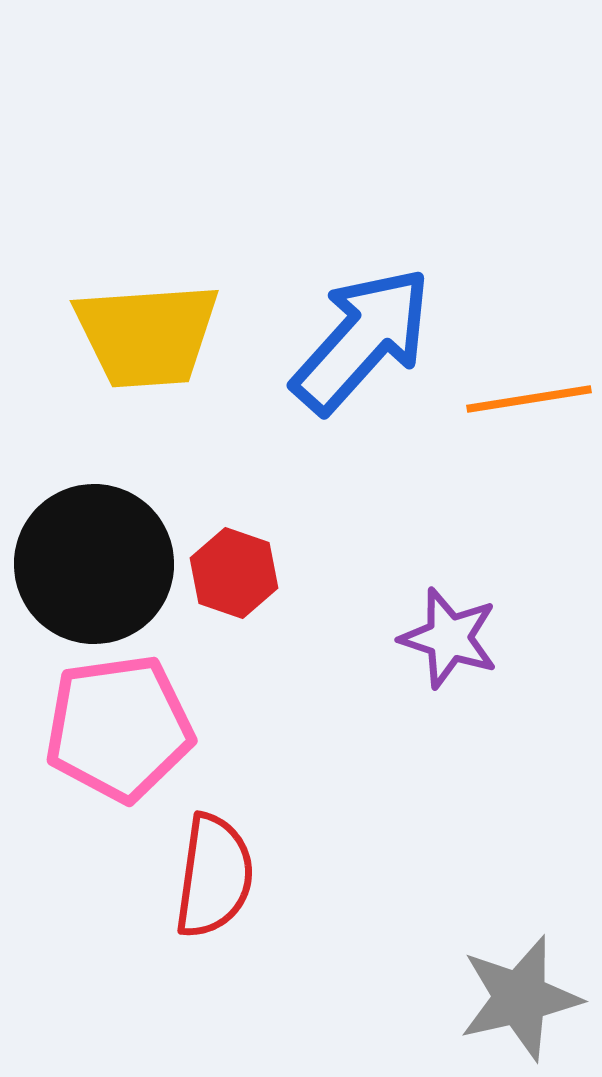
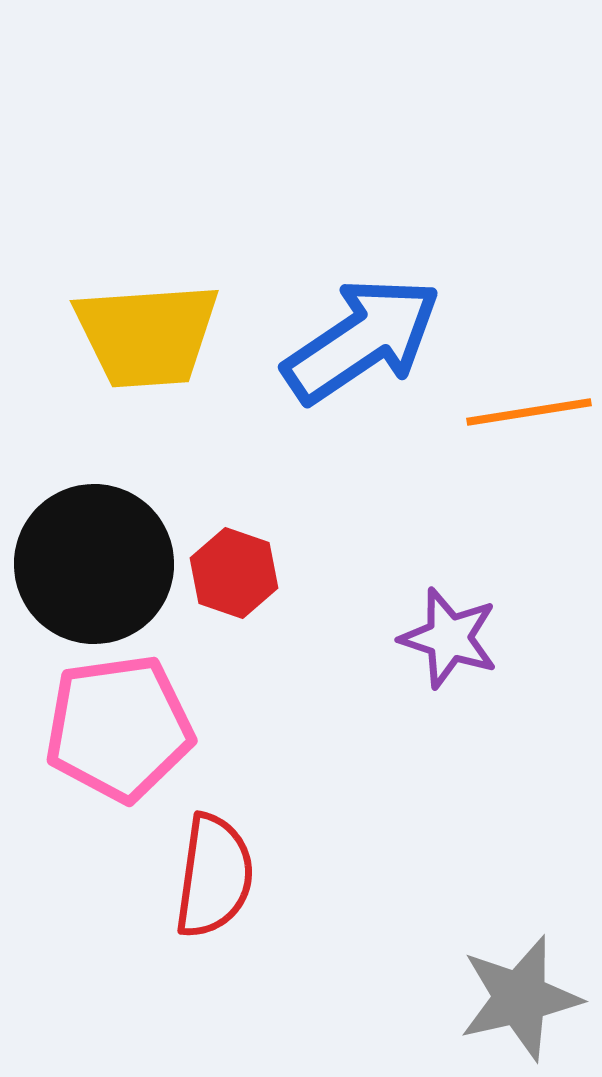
blue arrow: rotated 14 degrees clockwise
orange line: moved 13 px down
